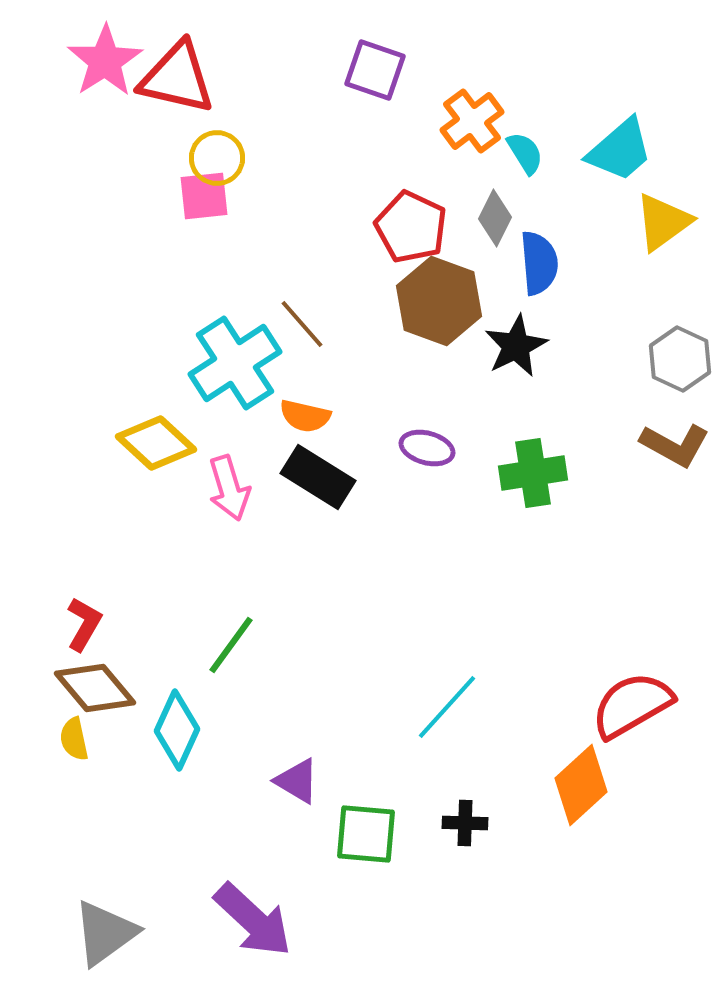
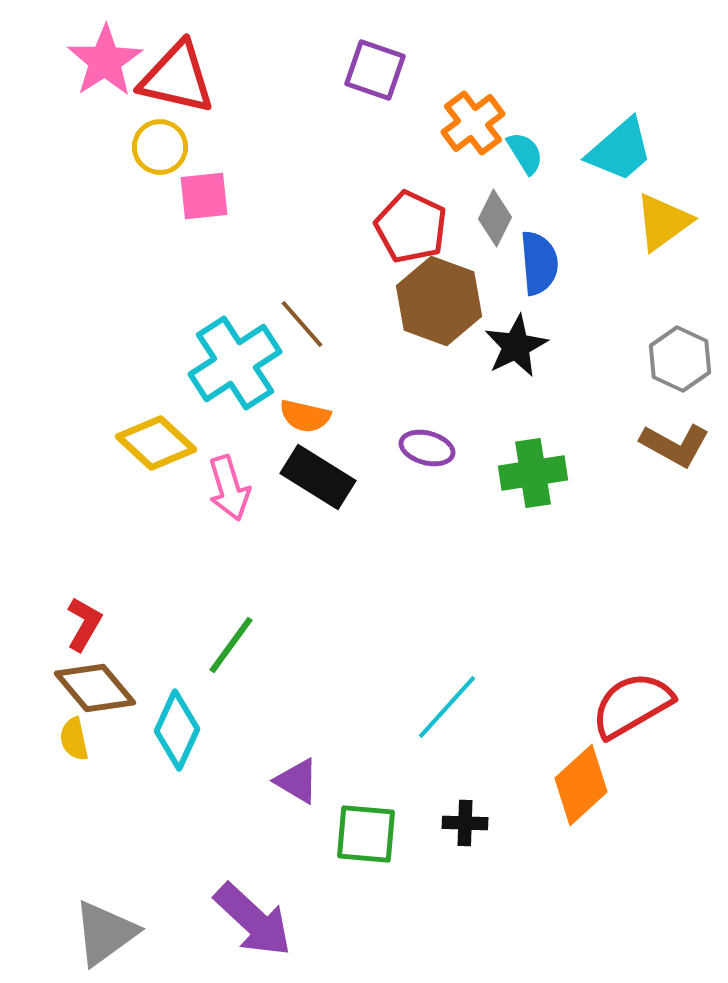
orange cross: moved 1 px right, 2 px down
yellow circle: moved 57 px left, 11 px up
